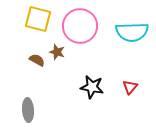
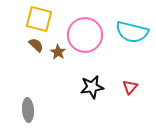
yellow square: moved 1 px right
pink circle: moved 5 px right, 9 px down
cyan semicircle: rotated 16 degrees clockwise
brown star: moved 1 px right; rotated 14 degrees clockwise
brown semicircle: moved 1 px left, 15 px up; rotated 14 degrees clockwise
black star: rotated 20 degrees counterclockwise
